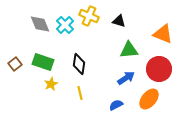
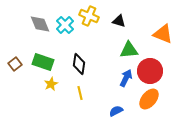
red circle: moved 9 px left, 2 px down
blue arrow: rotated 30 degrees counterclockwise
blue semicircle: moved 6 px down
